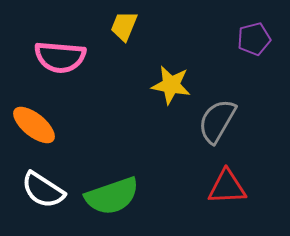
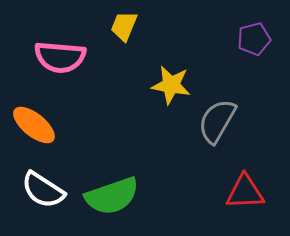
red triangle: moved 18 px right, 5 px down
